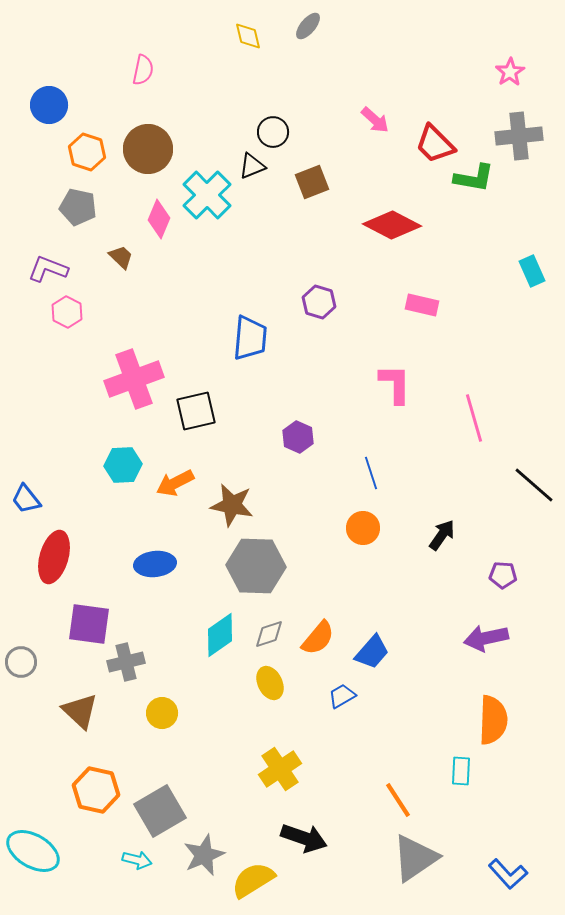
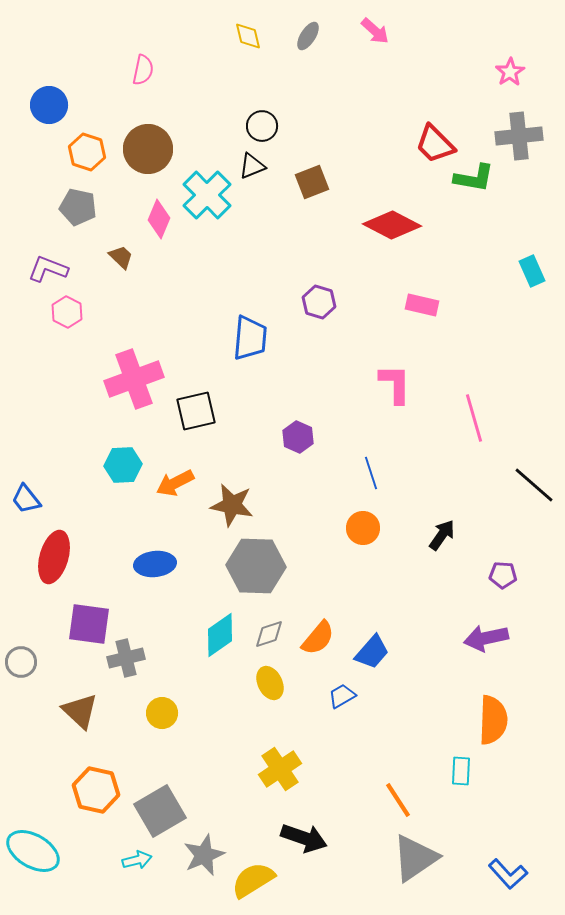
gray ellipse at (308, 26): moved 10 px down; rotated 8 degrees counterclockwise
pink arrow at (375, 120): moved 89 px up
black circle at (273, 132): moved 11 px left, 6 px up
gray cross at (126, 662): moved 4 px up
cyan arrow at (137, 860): rotated 28 degrees counterclockwise
